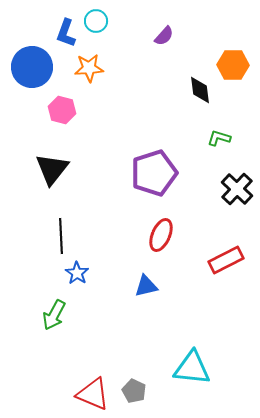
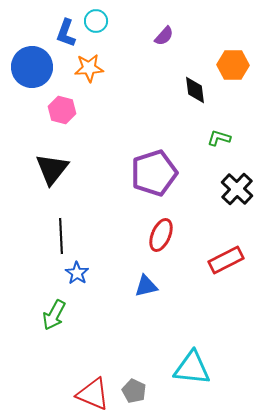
black diamond: moved 5 px left
